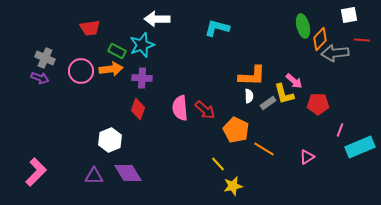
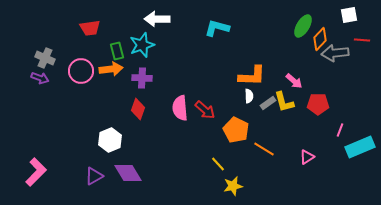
green ellipse: rotated 45 degrees clockwise
green rectangle: rotated 48 degrees clockwise
yellow L-shape: moved 8 px down
purple triangle: rotated 30 degrees counterclockwise
